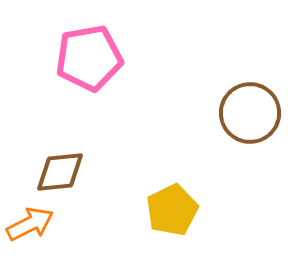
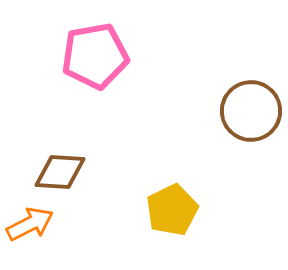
pink pentagon: moved 6 px right, 2 px up
brown circle: moved 1 px right, 2 px up
brown diamond: rotated 10 degrees clockwise
